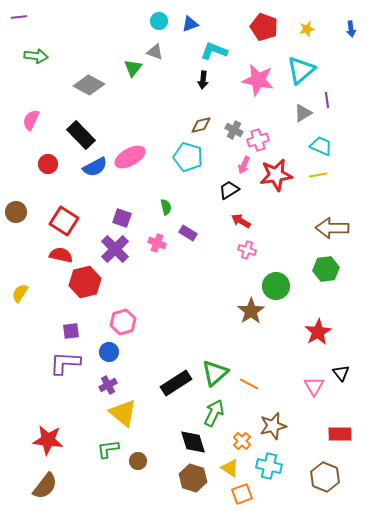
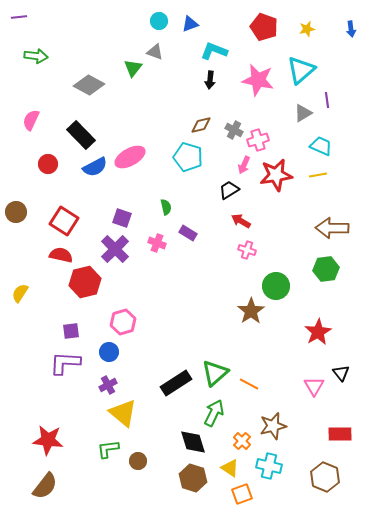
black arrow at (203, 80): moved 7 px right
